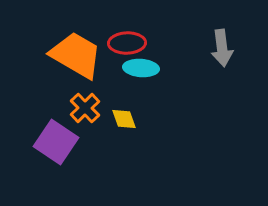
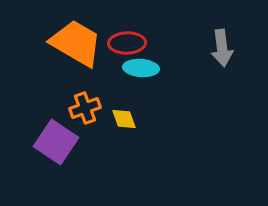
orange trapezoid: moved 12 px up
orange cross: rotated 24 degrees clockwise
